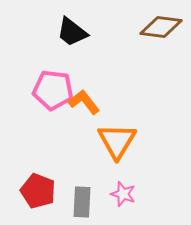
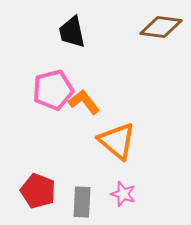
black trapezoid: rotated 40 degrees clockwise
pink pentagon: rotated 21 degrees counterclockwise
orange triangle: rotated 21 degrees counterclockwise
